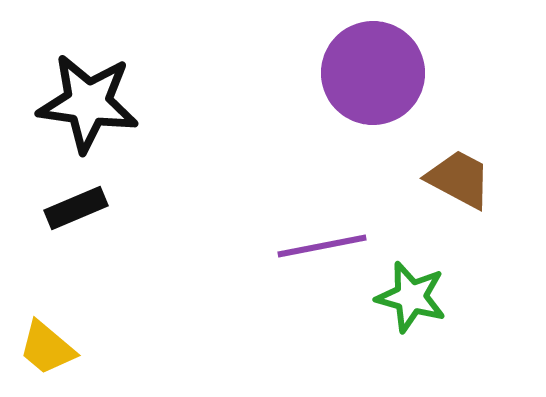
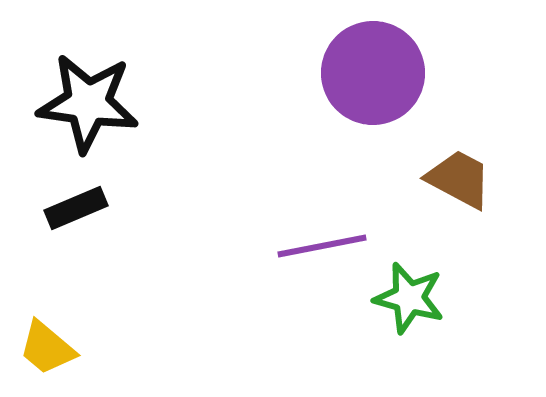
green star: moved 2 px left, 1 px down
